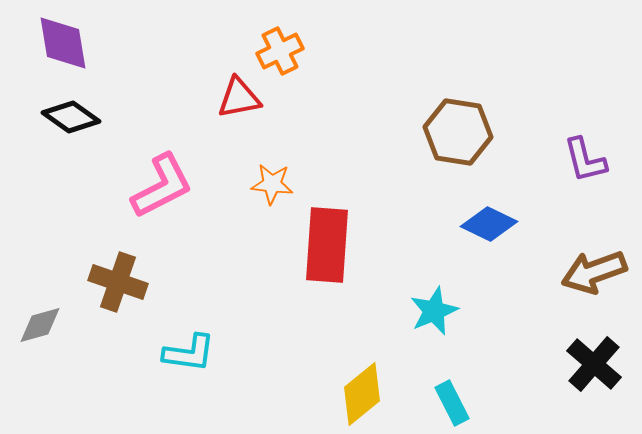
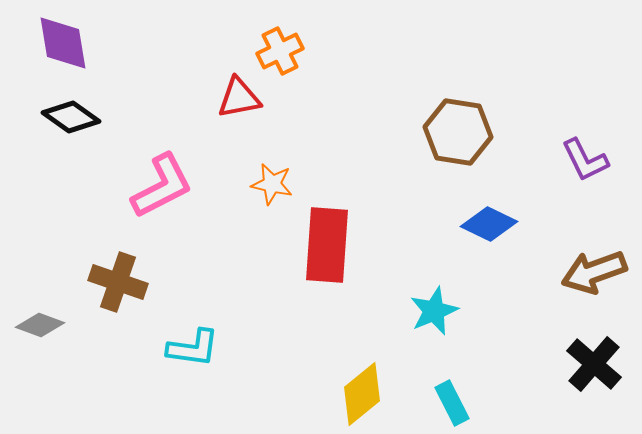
purple L-shape: rotated 12 degrees counterclockwise
orange star: rotated 6 degrees clockwise
gray diamond: rotated 36 degrees clockwise
cyan L-shape: moved 4 px right, 5 px up
